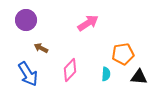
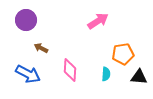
pink arrow: moved 10 px right, 2 px up
pink diamond: rotated 40 degrees counterclockwise
blue arrow: rotated 30 degrees counterclockwise
